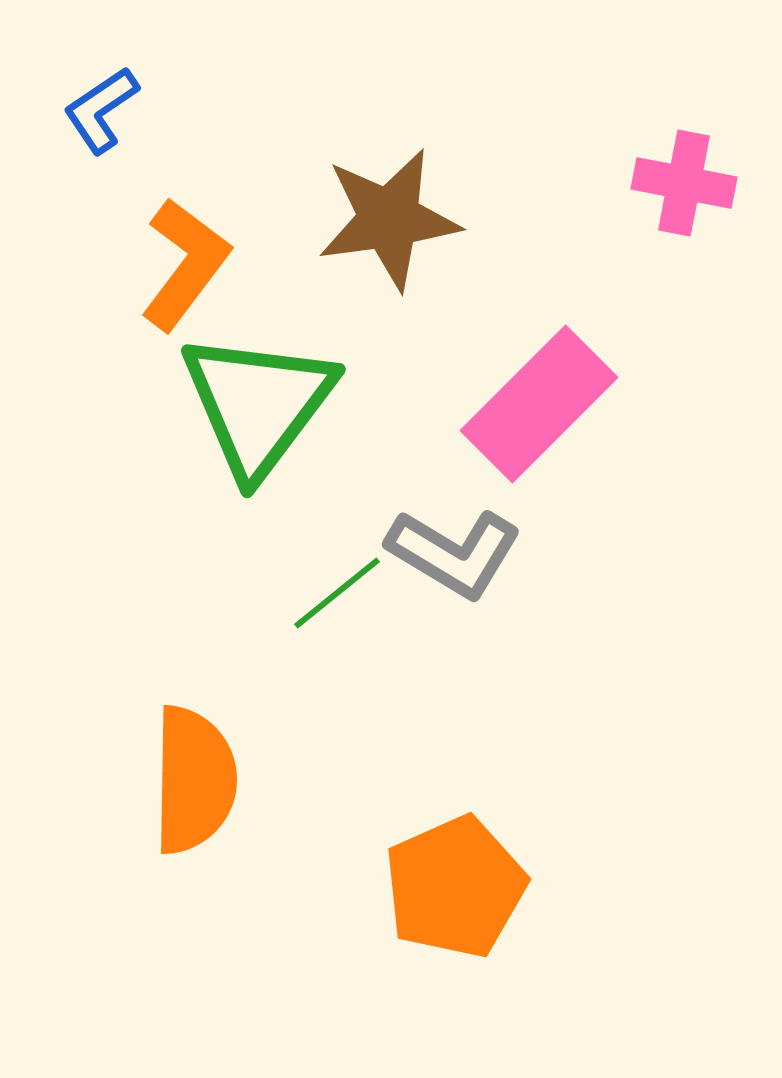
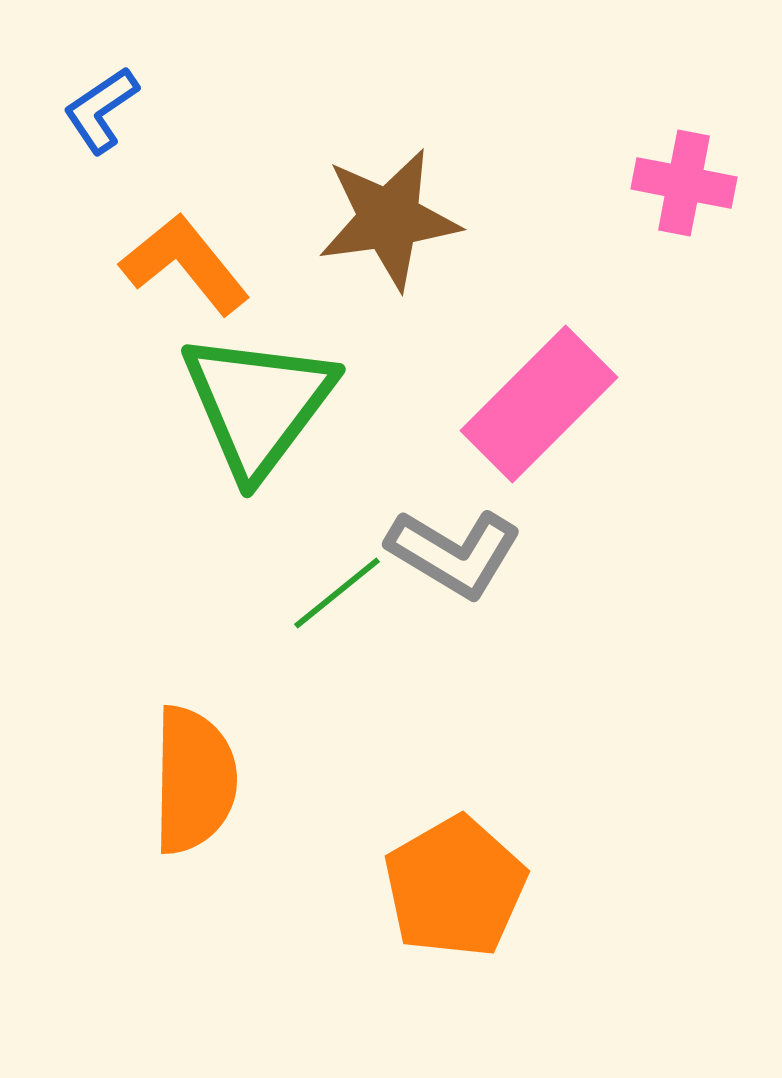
orange L-shape: rotated 76 degrees counterclockwise
orange pentagon: rotated 6 degrees counterclockwise
